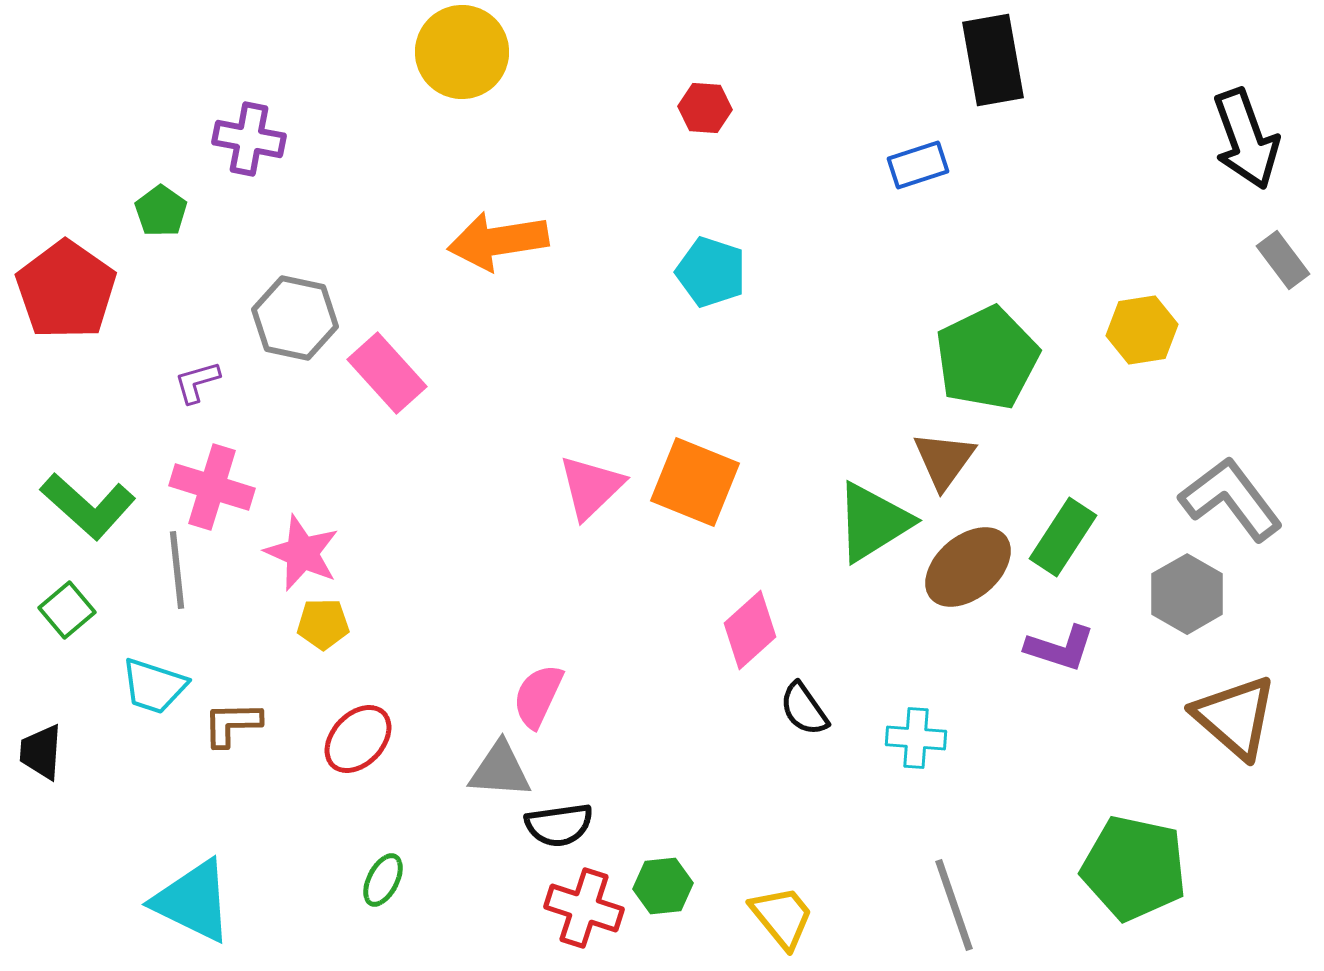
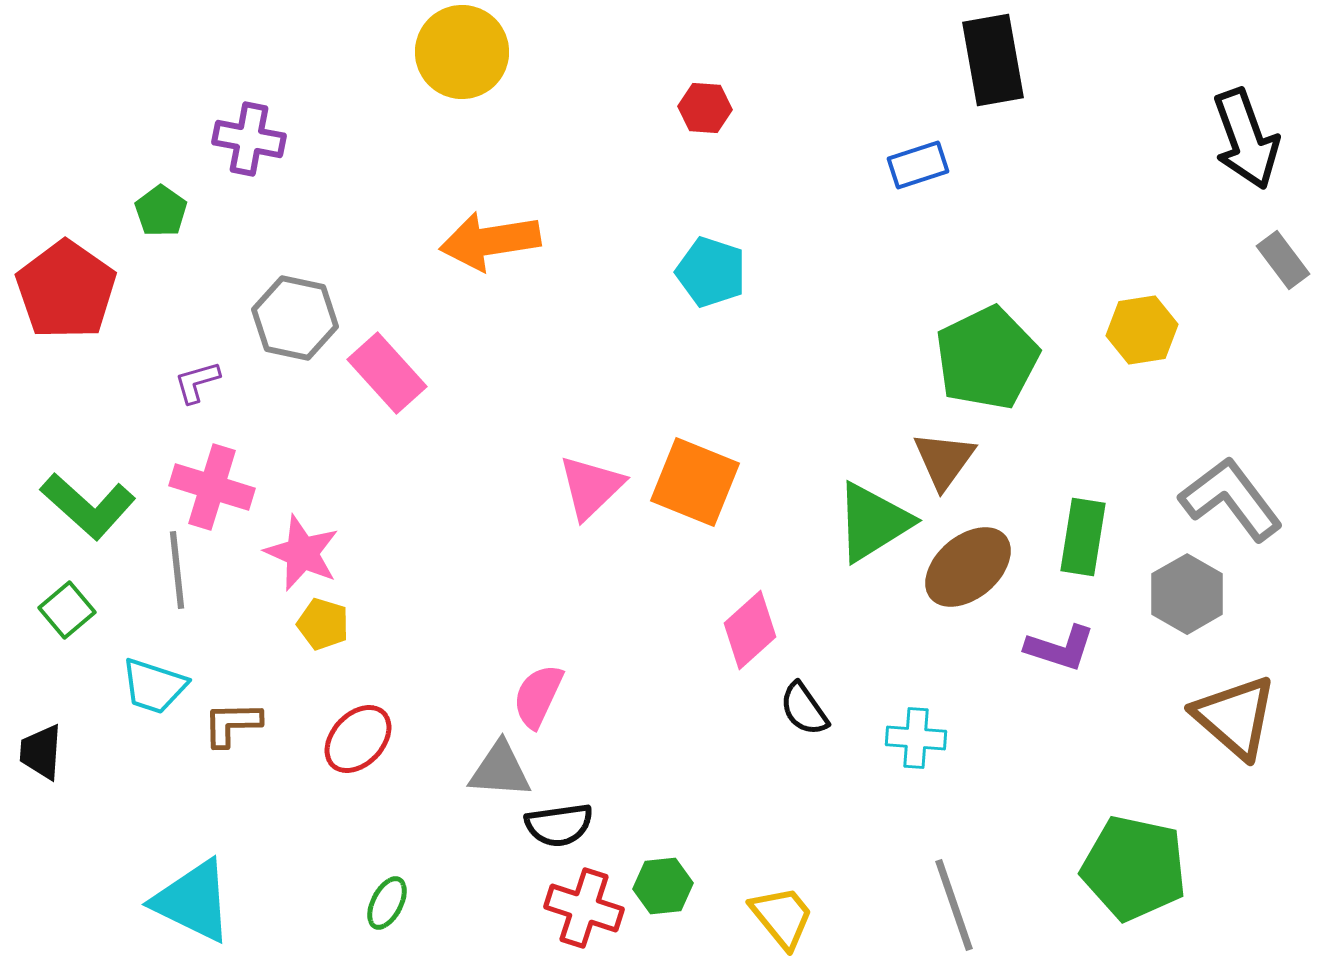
orange arrow at (498, 241): moved 8 px left
green rectangle at (1063, 537): moved 20 px right; rotated 24 degrees counterclockwise
yellow pentagon at (323, 624): rotated 18 degrees clockwise
green ellipse at (383, 880): moved 4 px right, 23 px down
